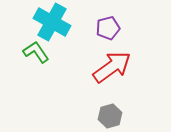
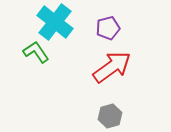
cyan cross: moved 3 px right; rotated 9 degrees clockwise
